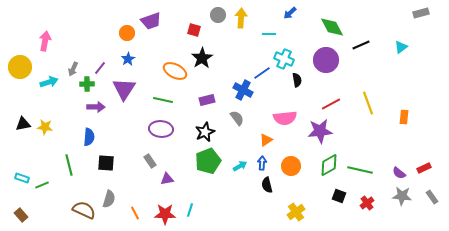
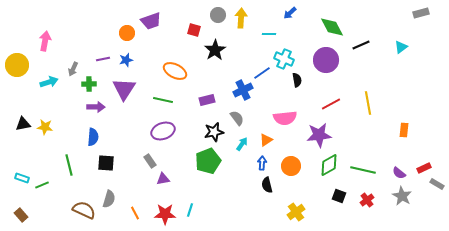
black star at (202, 58): moved 13 px right, 8 px up
blue star at (128, 59): moved 2 px left, 1 px down; rotated 16 degrees clockwise
yellow circle at (20, 67): moved 3 px left, 2 px up
purple line at (100, 68): moved 3 px right, 9 px up; rotated 40 degrees clockwise
green cross at (87, 84): moved 2 px right
blue cross at (243, 90): rotated 36 degrees clockwise
yellow line at (368, 103): rotated 10 degrees clockwise
orange rectangle at (404, 117): moved 13 px down
purple ellipse at (161, 129): moved 2 px right, 2 px down; rotated 25 degrees counterclockwise
purple star at (320, 131): moved 1 px left, 4 px down
black star at (205, 132): moved 9 px right; rotated 12 degrees clockwise
blue semicircle at (89, 137): moved 4 px right
cyan arrow at (240, 166): moved 2 px right, 22 px up; rotated 24 degrees counterclockwise
green line at (360, 170): moved 3 px right
purple triangle at (167, 179): moved 4 px left
gray star at (402, 196): rotated 24 degrees clockwise
gray rectangle at (432, 197): moved 5 px right, 13 px up; rotated 24 degrees counterclockwise
red cross at (367, 203): moved 3 px up
